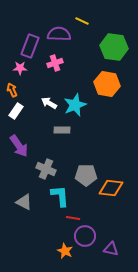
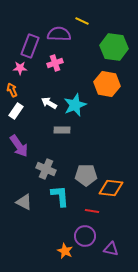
red line: moved 19 px right, 7 px up
